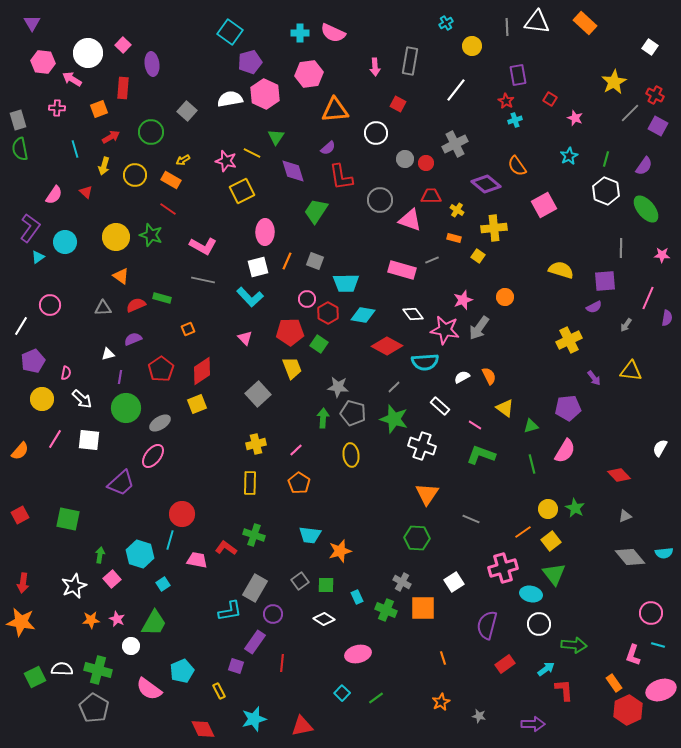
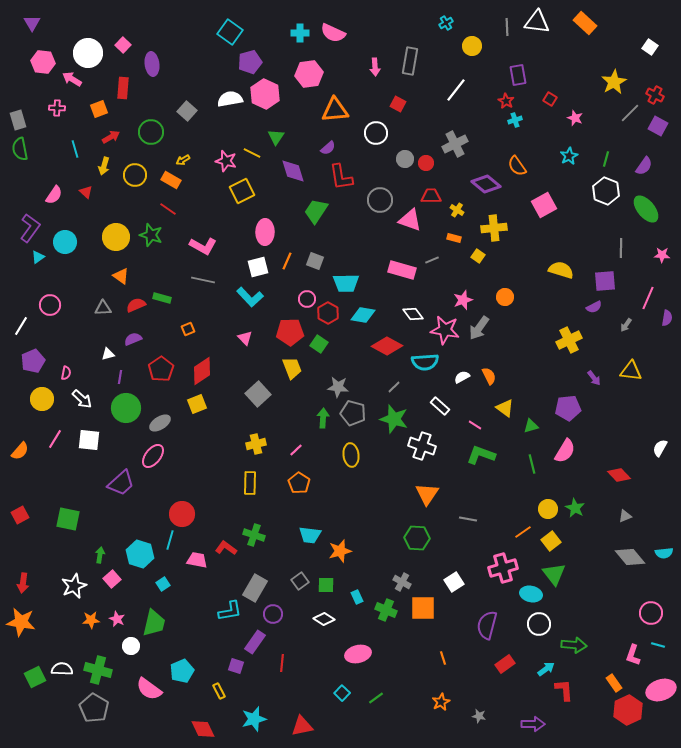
gray line at (471, 519): moved 3 px left; rotated 12 degrees counterclockwise
green trapezoid at (154, 623): rotated 16 degrees counterclockwise
